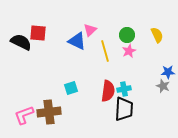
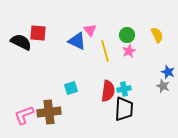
pink triangle: rotated 24 degrees counterclockwise
blue star: rotated 24 degrees clockwise
